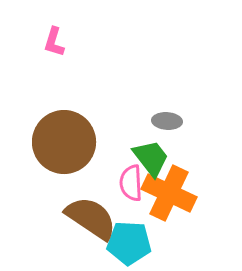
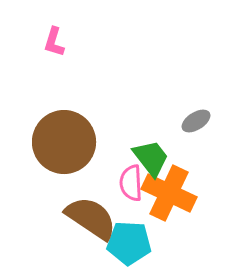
gray ellipse: moved 29 px right; rotated 36 degrees counterclockwise
